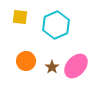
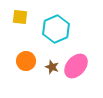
cyan hexagon: moved 4 px down
brown star: rotated 16 degrees counterclockwise
